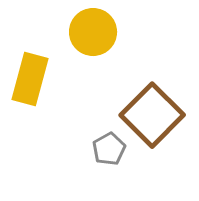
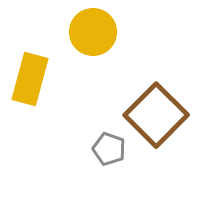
brown square: moved 4 px right
gray pentagon: rotated 24 degrees counterclockwise
